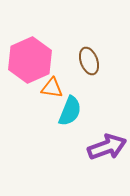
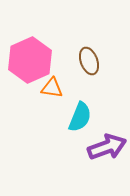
cyan semicircle: moved 10 px right, 6 px down
